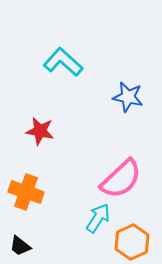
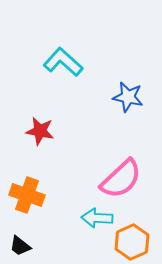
orange cross: moved 1 px right, 3 px down
cyan arrow: moved 1 px left; rotated 120 degrees counterclockwise
